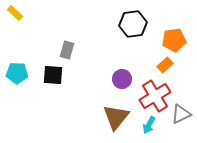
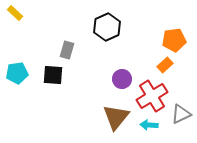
black hexagon: moved 26 px left, 3 px down; rotated 16 degrees counterclockwise
cyan pentagon: rotated 10 degrees counterclockwise
red cross: moved 3 px left
cyan arrow: rotated 66 degrees clockwise
